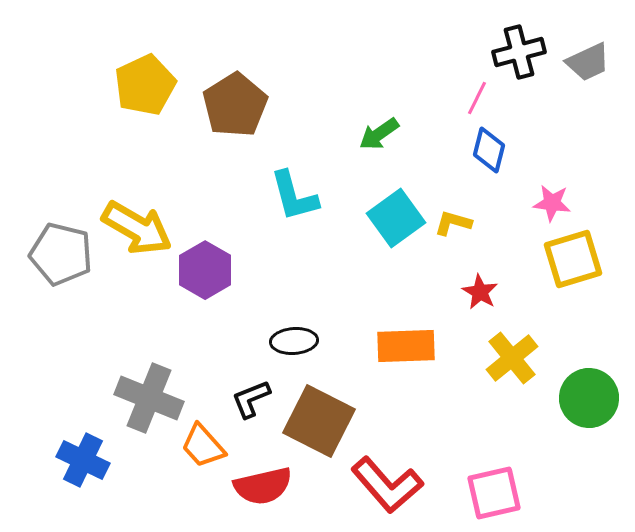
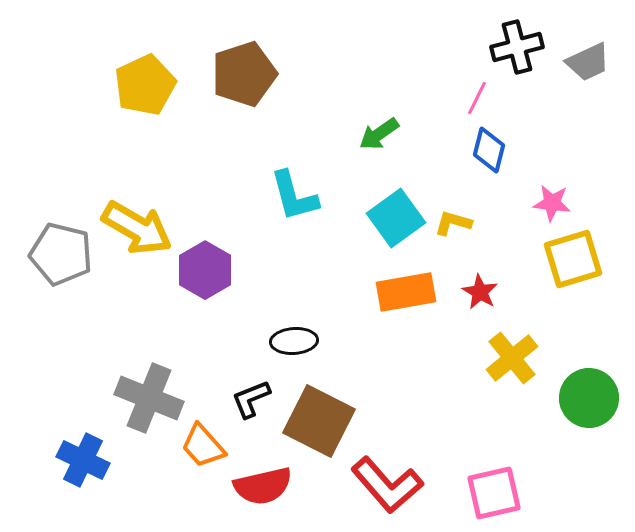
black cross: moved 2 px left, 5 px up
brown pentagon: moved 9 px right, 31 px up; rotated 14 degrees clockwise
orange rectangle: moved 54 px up; rotated 8 degrees counterclockwise
